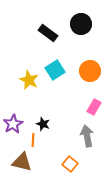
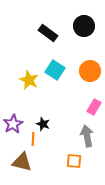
black circle: moved 3 px right, 2 px down
cyan square: rotated 24 degrees counterclockwise
orange line: moved 1 px up
orange square: moved 4 px right, 3 px up; rotated 35 degrees counterclockwise
